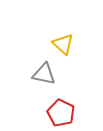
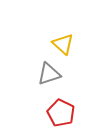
gray triangle: moved 5 px right; rotated 30 degrees counterclockwise
